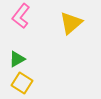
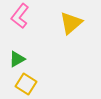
pink L-shape: moved 1 px left
yellow square: moved 4 px right, 1 px down
